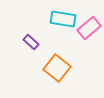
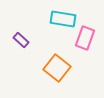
pink rectangle: moved 4 px left, 10 px down; rotated 30 degrees counterclockwise
purple rectangle: moved 10 px left, 2 px up
